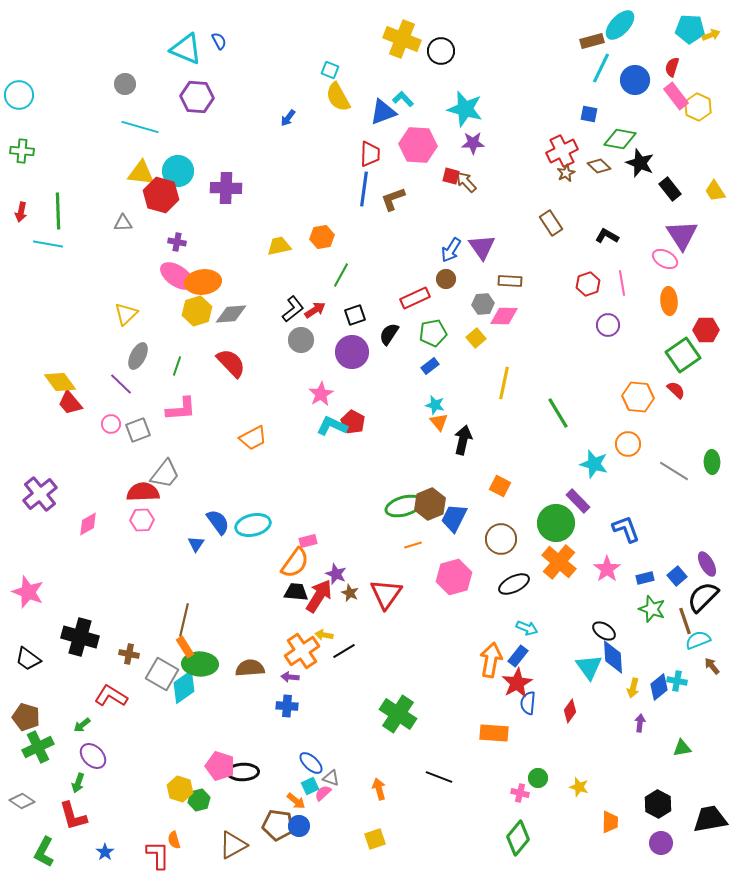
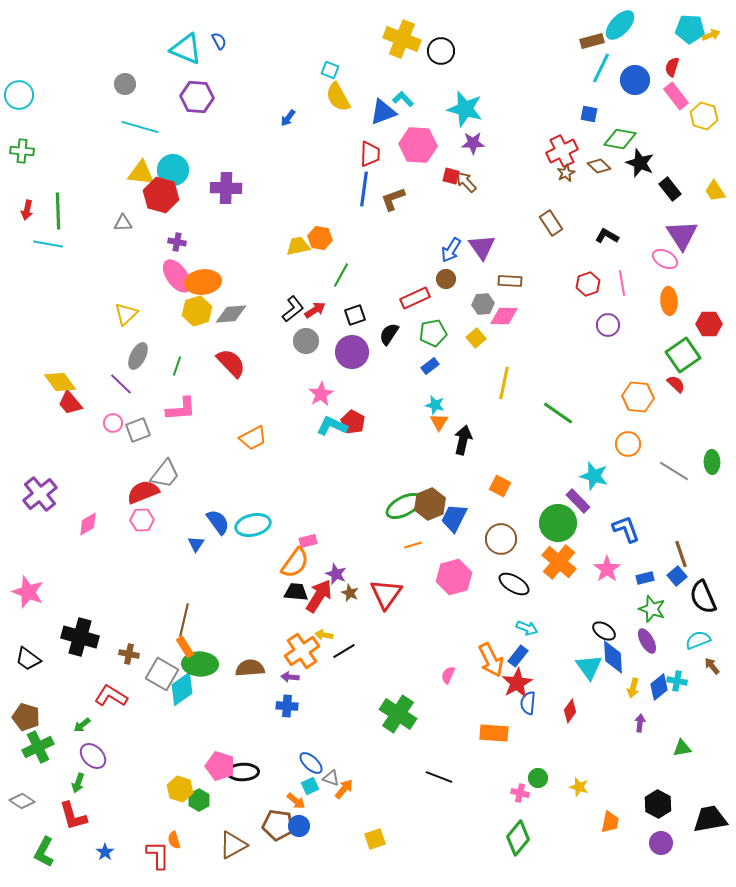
yellow hexagon at (698, 107): moved 6 px right, 9 px down; rotated 8 degrees counterclockwise
cyan circle at (178, 171): moved 5 px left, 1 px up
red arrow at (21, 212): moved 6 px right, 2 px up
orange hexagon at (322, 237): moved 2 px left, 1 px down; rotated 20 degrees clockwise
yellow trapezoid at (279, 246): moved 19 px right
pink ellipse at (177, 276): rotated 20 degrees clockwise
red hexagon at (706, 330): moved 3 px right, 6 px up
gray circle at (301, 340): moved 5 px right, 1 px down
red semicircle at (676, 390): moved 6 px up
green line at (558, 413): rotated 24 degrees counterclockwise
orange triangle at (439, 422): rotated 12 degrees clockwise
pink circle at (111, 424): moved 2 px right, 1 px up
cyan star at (594, 464): moved 12 px down
red semicircle at (143, 492): rotated 20 degrees counterclockwise
green ellipse at (404, 506): rotated 12 degrees counterclockwise
green circle at (556, 523): moved 2 px right
purple ellipse at (707, 564): moved 60 px left, 77 px down
black ellipse at (514, 584): rotated 56 degrees clockwise
black semicircle at (703, 597): rotated 68 degrees counterclockwise
brown line at (685, 621): moved 4 px left, 67 px up
orange arrow at (491, 660): rotated 144 degrees clockwise
cyan diamond at (184, 687): moved 2 px left, 2 px down
orange arrow at (379, 789): moved 35 px left; rotated 55 degrees clockwise
pink semicircle at (323, 793): moved 125 px right, 118 px up; rotated 24 degrees counterclockwise
green hexagon at (199, 800): rotated 15 degrees counterclockwise
orange trapezoid at (610, 822): rotated 10 degrees clockwise
